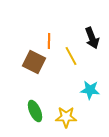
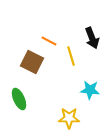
orange line: rotated 63 degrees counterclockwise
yellow line: rotated 12 degrees clockwise
brown square: moved 2 px left
green ellipse: moved 16 px left, 12 px up
yellow star: moved 3 px right, 1 px down
